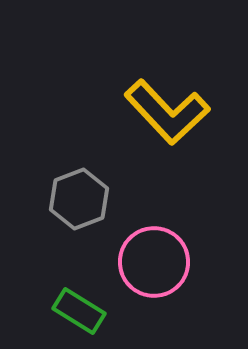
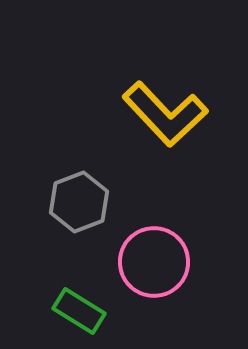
yellow L-shape: moved 2 px left, 2 px down
gray hexagon: moved 3 px down
